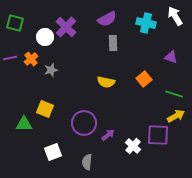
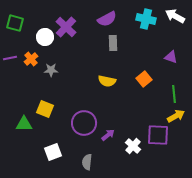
white arrow: rotated 30 degrees counterclockwise
cyan cross: moved 4 px up
gray star: rotated 16 degrees clockwise
yellow semicircle: moved 1 px right, 1 px up
green line: rotated 66 degrees clockwise
